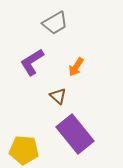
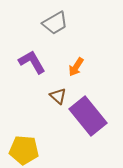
purple L-shape: rotated 92 degrees clockwise
purple rectangle: moved 13 px right, 18 px up
